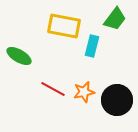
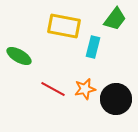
cyan rectangle: moved 1 px right, 1 px down
orange star: moved 1 px right, 3 px up
black circle: moved 1 px left, 1 px up
